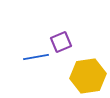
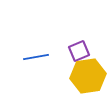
purple square: moved 18 px right, 9 px down
